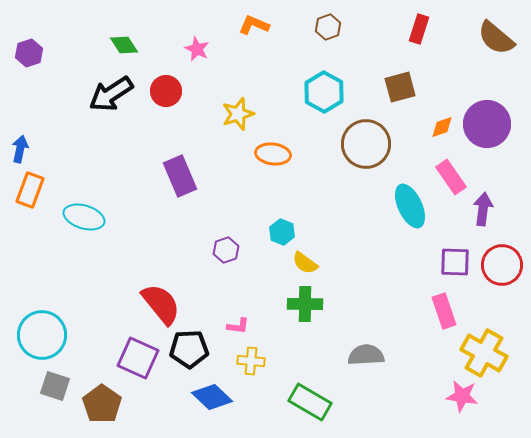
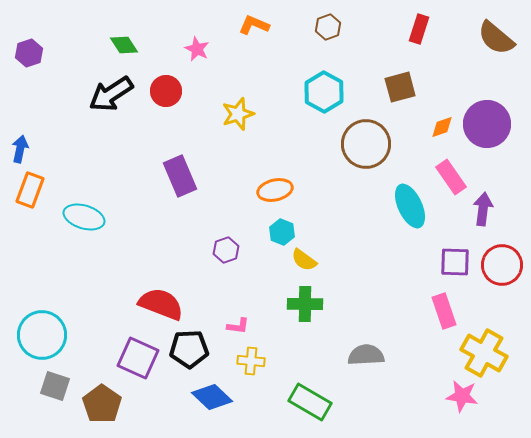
orange ellipse at (273, 154): moved 2 px right, 36 px down; rotated 20 degrees counterclockwise
yellow semicircle at (305, 263): moved 1 px left, 3 px up
red semicircle at (161, 304): rotated 30 degrees counterclockwise
